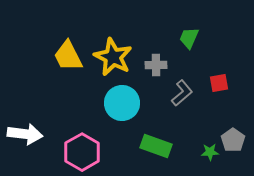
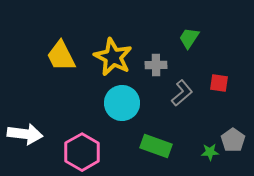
green trapezoid: rotated 10 degrees clockwise
yellow trapezoid: moved 7 px left
red square: rotated 18 degrees clockwise
